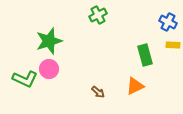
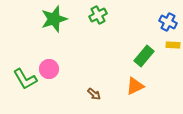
green star: moved 5 px right, 22 px up
green rectangle: moved 1 px left, 1 px down; rotated 55 degrees clockwise
green L-shape: rotated 35 degrees clockwise
brown arrow: moved 4 px left, 2 px down
